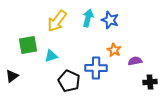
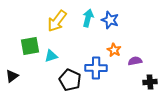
green square: moved 2 px right, 1 px down
black pentagon: moved 1 px right, 1 px up
